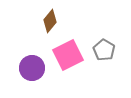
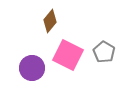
gray pentagon: moved 2 px down
pink square: rotated 36 degrees counterclockwise
